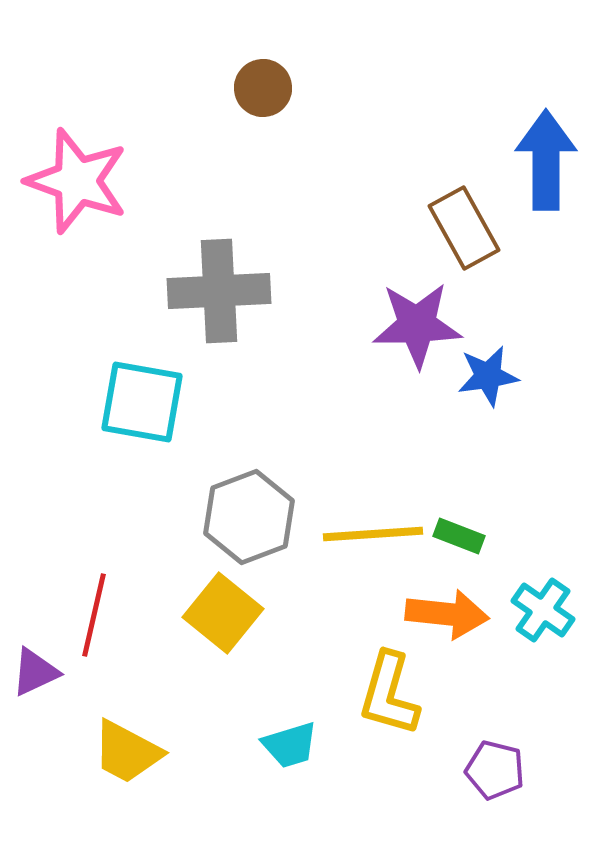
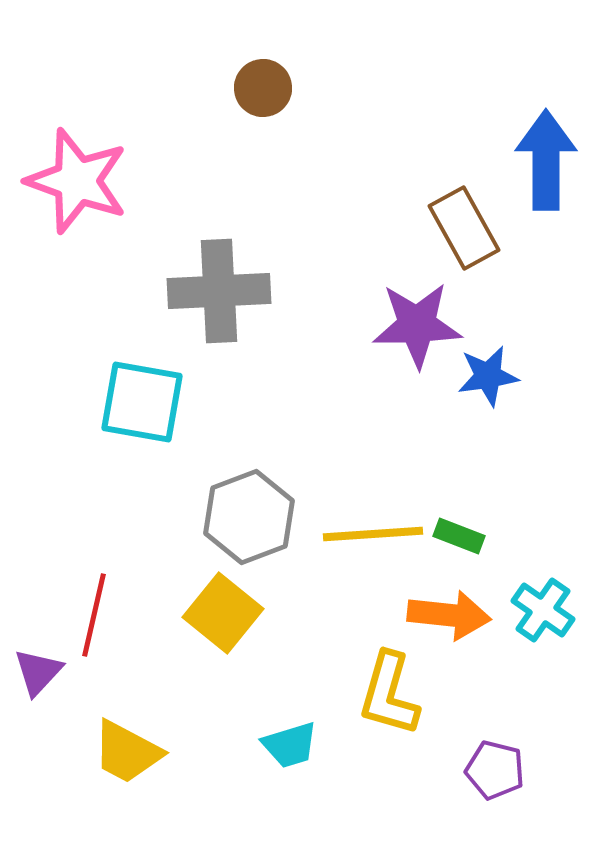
orange arrow: moved 2 px right, 1 px down
purple triangle: moved 3 px right; rotated 22 degrees counterclockwise
